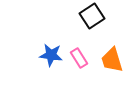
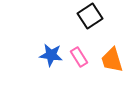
black square: moved 2 px left
pink rectangle: moved 1 px up
